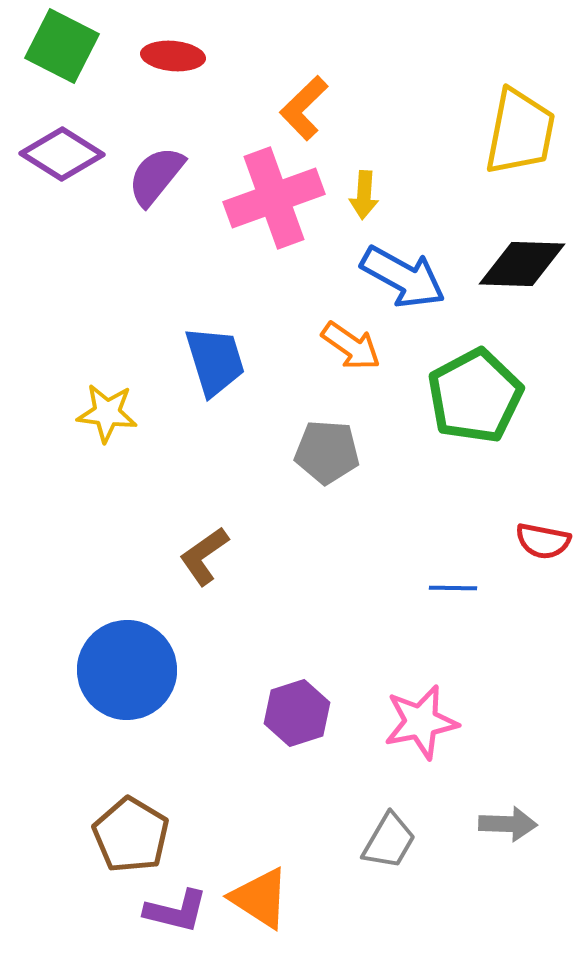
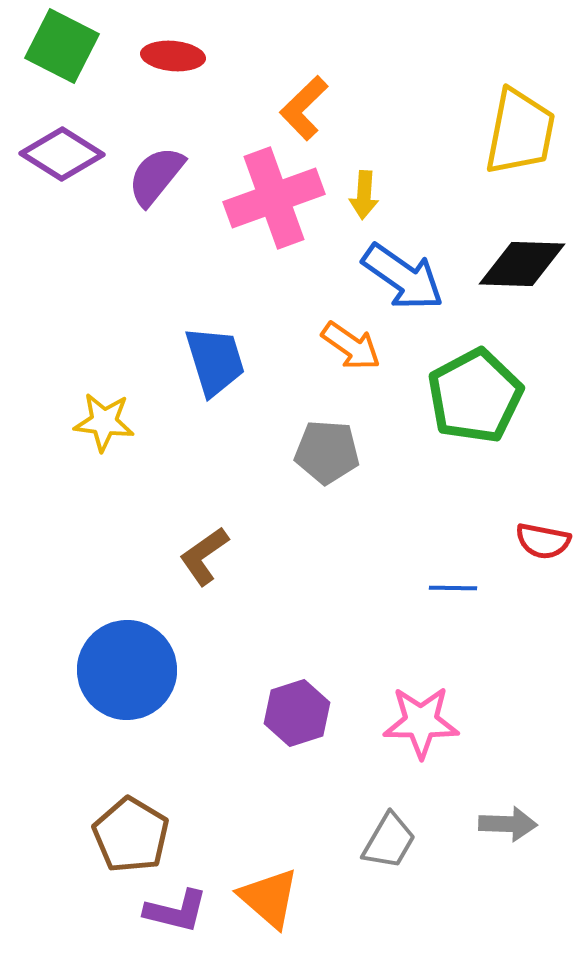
blue arrow: rotated 6 degrees clockwise
yellow star: moved 3 px left, 9 px down
pink star: rotated 12 degrees clockwise
orange triangle: moved 9 px right; rotated 8 degrees clockwise
